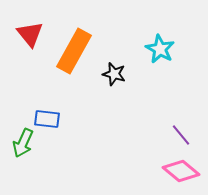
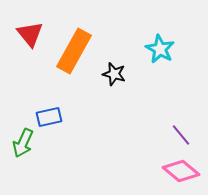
blue rectangle: moved 2 px right, 2 px up; rotated 20 degrees counterclockwise
